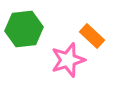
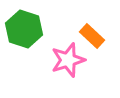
green hexagon: rotated 24 degrees clockwise
